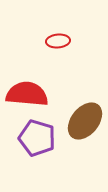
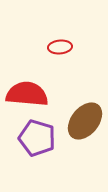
red ellipse: moved 2 px right, 6 px down
